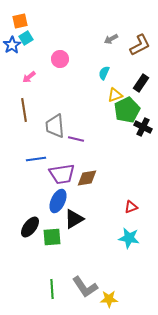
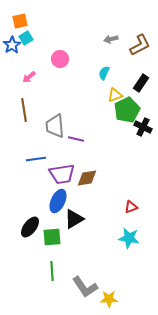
gray arrow: rotated 16 degrees clockwise
green line: moved 18 px up
